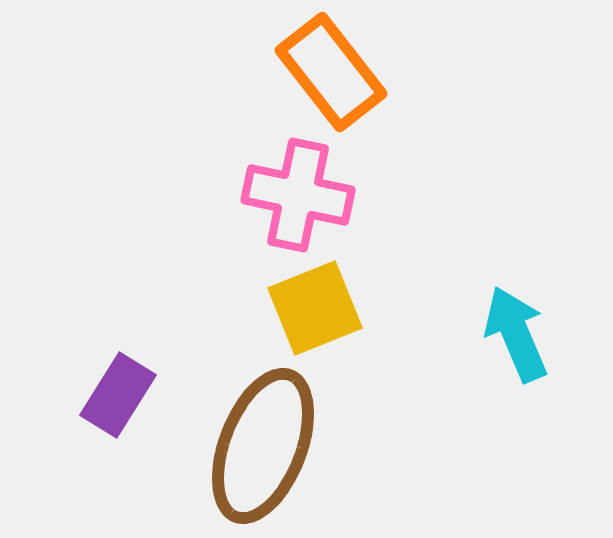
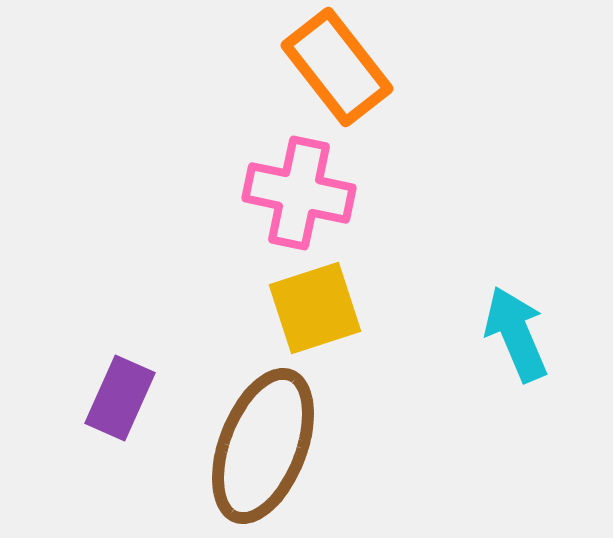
orange rectangle: moved 6 px right, 5 px up
pink cross: moved 1 px right, 2 px up
yellow square: rotated 4 degrees clockwise
purple rectangle: moved 2 px right, 3 px down; rotated 8 degrees counterclockwise
